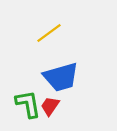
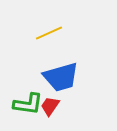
yellow line: rotated 12 degrees clockwise
green L-shape: rotated 108 degrees clockwise
